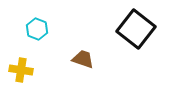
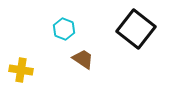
cyan hexagon: moved 27 px right
brown trapezoid: rotated 15 degrees clockwise
